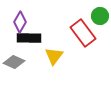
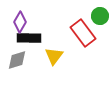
gray diamond: moved 3 px right, 2 px up; rotated 40 degrees counterclockwise
